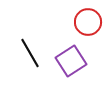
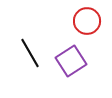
red circle: moved 1 px left, 1 px up
